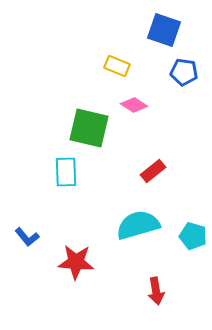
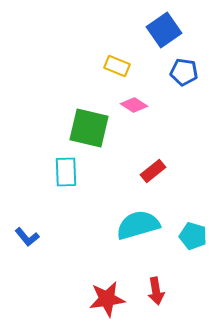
blue square: rotated 36 degrees clockwise
red star: moved 31 px right, 37 px down; rotated 12 degrees counterclockwise
